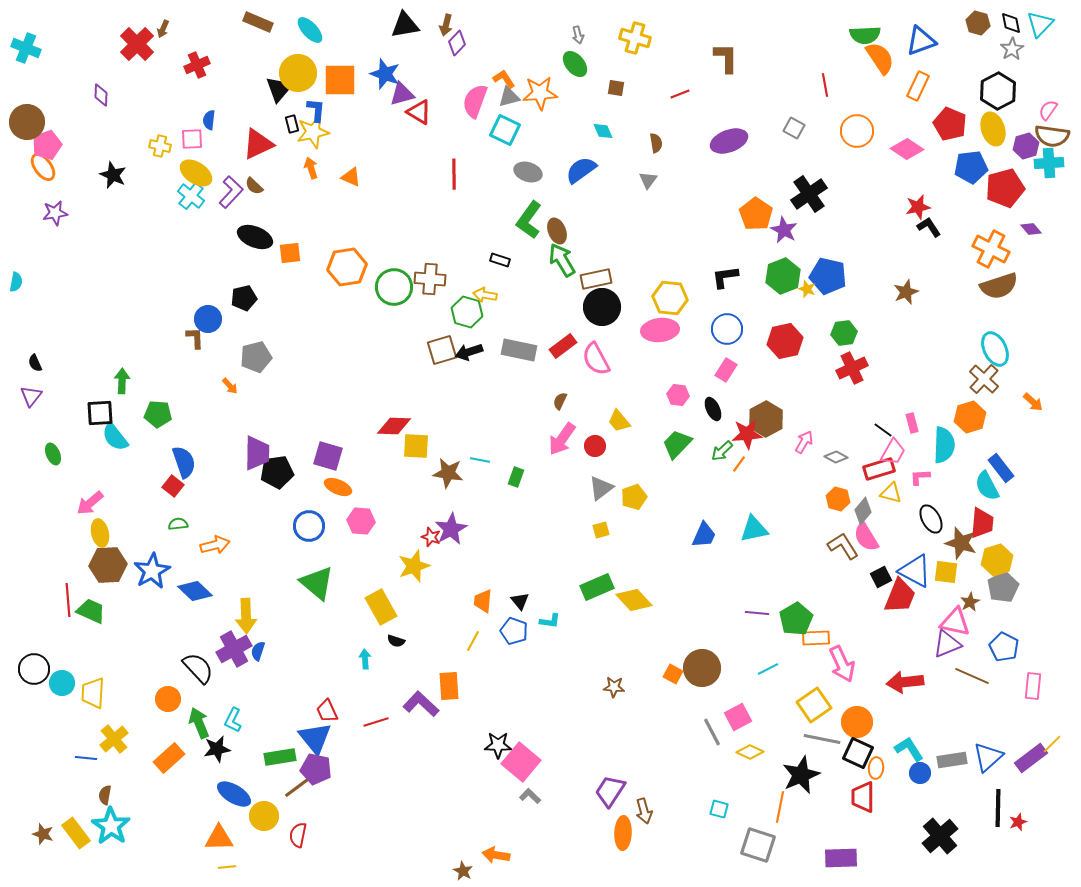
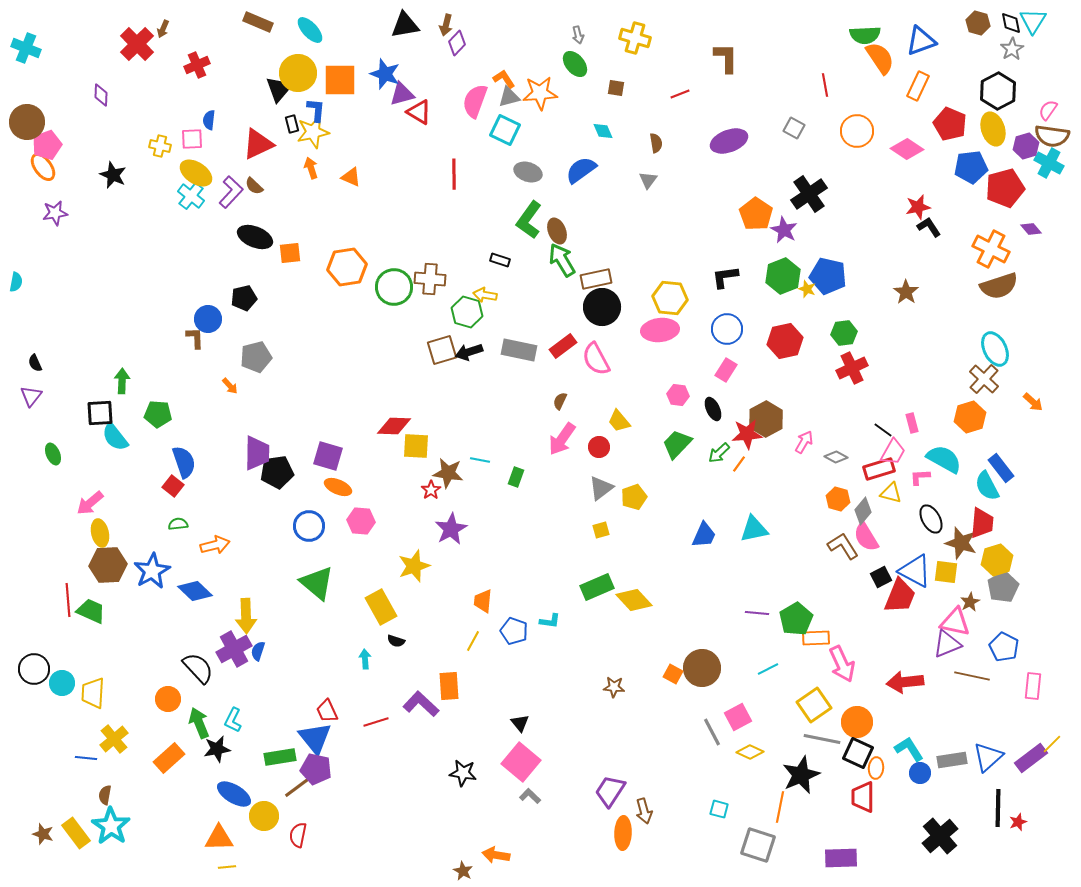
cyan triangle at (1040, 24): moved 7 px left, 3 px up; rotated 12 degrees counterclockwise
cyan cross at (1049, 163): rotated 32 degrees clockwise
brown star at (906, 292): rotated 15 degrees counterclockwise
cyan semicircle at (944, 445): moved 14 px down; rotated 63 degrees counterclockwise
red circle at (595, 446): moved 4 px right, 1 px down
green arrow at (722, 451): moved 3 px left, 2 px down
red star at (431, 537): moved 47 px up; rotated 18 degrees clockwise
black triangle at (520, 601): moved 122 px down
brown line at (972, 676): rotated 12 degrees counterclockwise
black star at (498, 745): moved 35 px left, 28 px down; rotated 8 degrees clockwise
